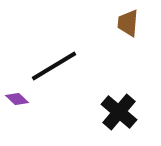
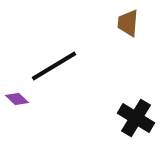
black cross: moved 17 px right, 6 px down; rotated 9 degrees counterclockwise
